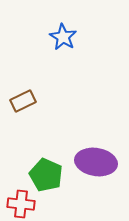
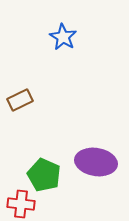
brown rectangle: moved 3 px left, 1 px up
green pentagon: moved 2 px left
